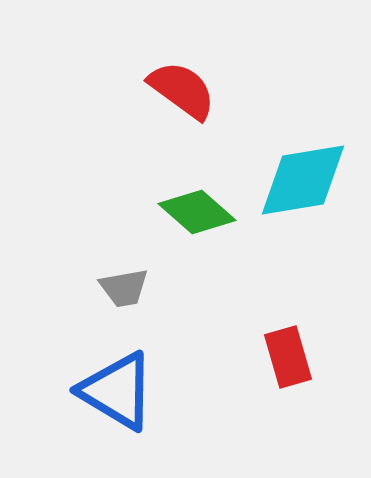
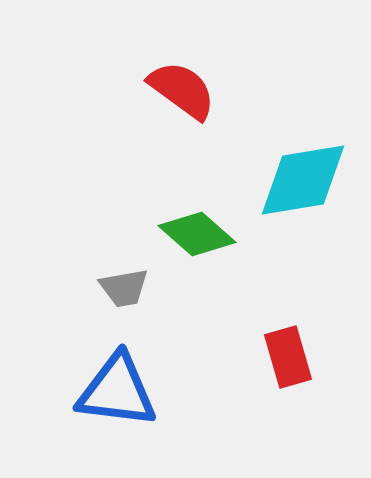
green diamond: moved 22 px down
blue triangle: rotated 24 degrees counterclockwise
